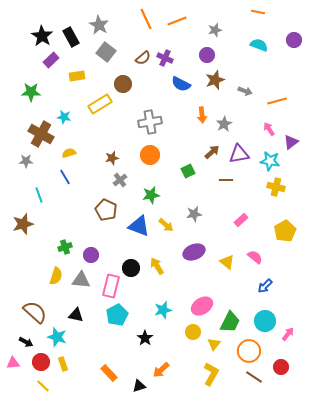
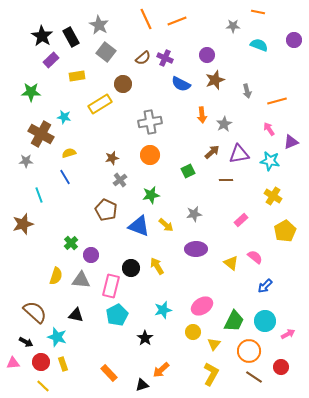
gray star at (215, 30): moved 18 px right, 4 px up; rotated 16 degrees clockwise
gray arrow at (245, 91): moved 2 px right; rotated 56 degrees clockwise
purple triangle at (291, 142): rotated 14 degrees clockwise
yellow cross at (276, 187): moved 3 px left, 9 px down; rotated 18 degrees clockwise
green cross at (65, 247): moved 6 px right, 4 px up; rotated 24 degrees counterclockwise
purple ellipse at (194, 252): moved 2 px right, 3 px up; rotated 20 degrees clockwise
yellow triangle at (227, 262): moved 4 px right, 1 px down
green trapezoid at (230, 322): moved 4 px right, 1 px up
pink arrow at (288, 334): rotated 24 degrees clockwise
black triangle at (139, 386): moved 3 px right, 1 px up
